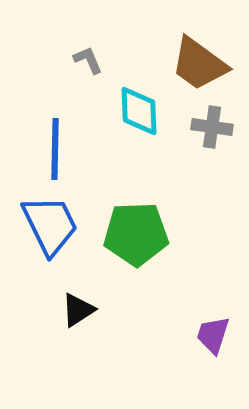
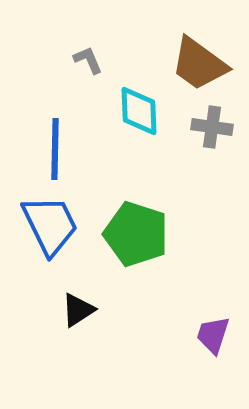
green pentagon: rotated 20 degrees clockwise
